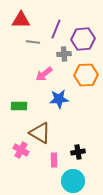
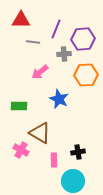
pink arrow: moved 4 px left, 2 px up
blue star: rotated 30 degrees clockwise
